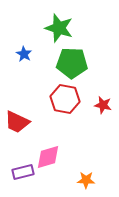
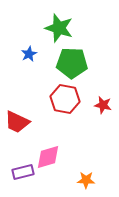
blue star: moved 5 px right; rotated 14 degrees clockwise
